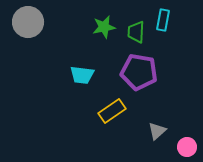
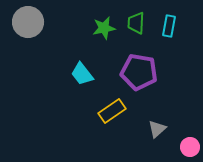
cyan rectangle: moved 6 px right, 6 px down
green star: moved 1 px down
green trapezoid: moved 9 px up
cyan trapezoid: moved 1 px up; rotated 45 degrees clockwise
gray triangle: moved 2 px up
pink circle: moved 3 px right
